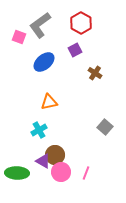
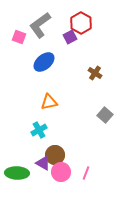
purple square: moved 5 px left, 13 px up
gray square: moved 12 px up
purple triangle: moved 2 px down
